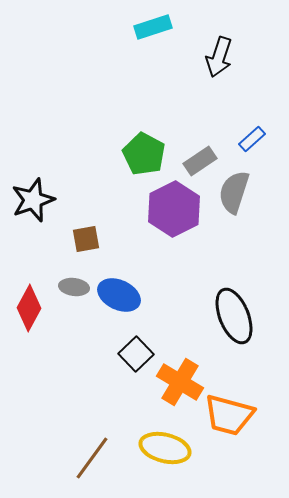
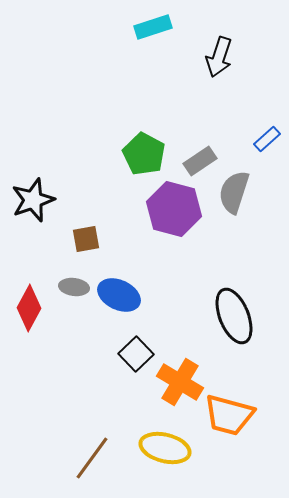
blue rectangle: moved 15 px right
purple hexagon: rotated 18 degrees counterclockwise
